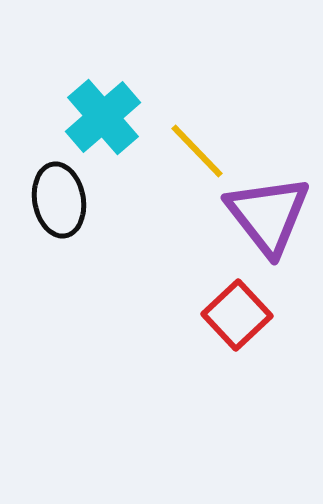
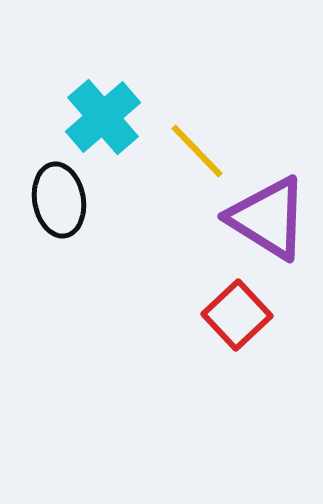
purple triangle: moved 3 px down; rotated 20 degrees counterclockwise
